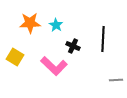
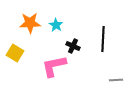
yellow square: moved 4 px up
pink L-shape: rotated 124 degrees clockwise
